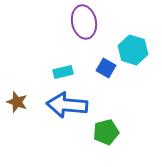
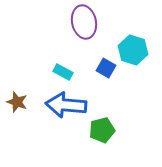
cyan rectangle: rotated 42 degrees clockwise
blue arrow: moved 1 px left
green pentagon: moved 4 px left, 2 px up
